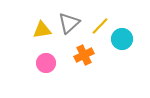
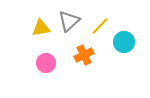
gray triangle: moved 2 px up
yellow triangle: moved 1 px left, 2 px up
cyan circle: moved 2 px right, 3 px down
